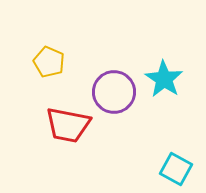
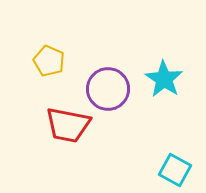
yellow pentagon: moved 1 px up
purple circle: moved 6 px left, 3 px up
cyan square: moved 1 px left, 1 px down
